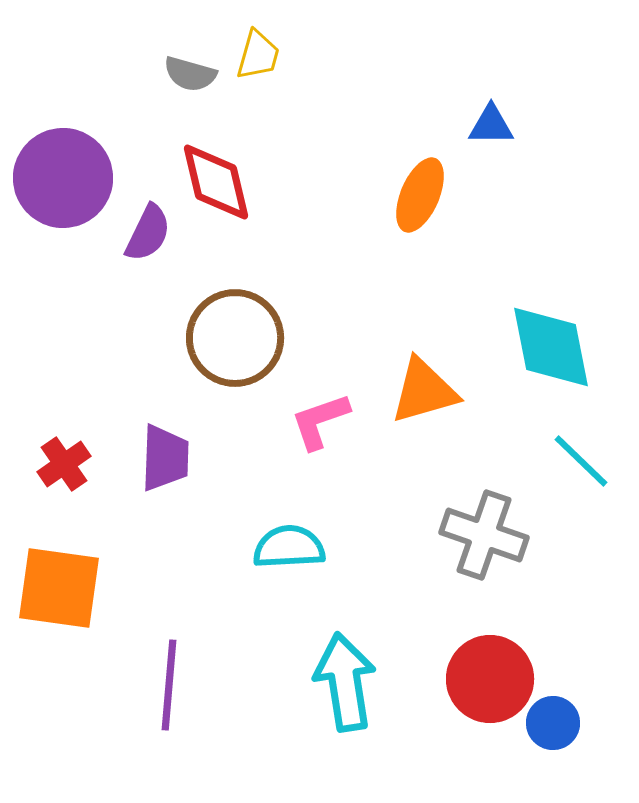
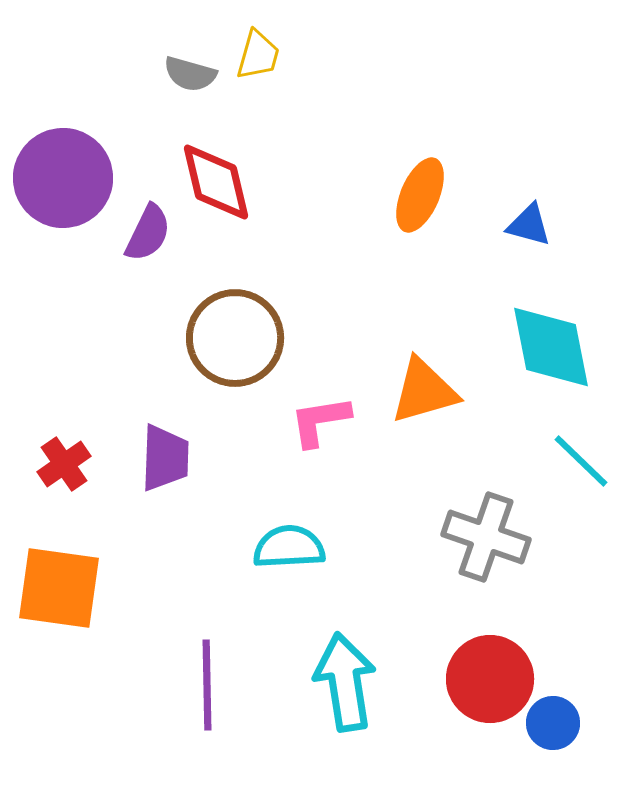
blue triangle: moved 38 px right, 100 px down; rotated 15 degrees clockwise
pink L-shape: rotated 10 degrees clockwise
gray cross: moved 2 px right, 2 px down
purple line: moved 38 px right; rotated 6 degrees counterclockwise
